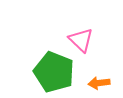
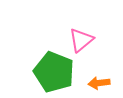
pink triangle: rotated 36 degrees clockwise
